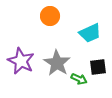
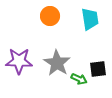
cyan trapezoid: moved 14 px up; rotated 75 degrees counterclockwise
purple star: moved 2 px left; rotated 24 degrees counterclockwise
black square: moved 2 px down
